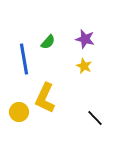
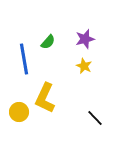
purple star: rotated 30 degrees counterclockwise
